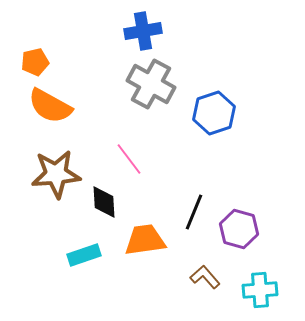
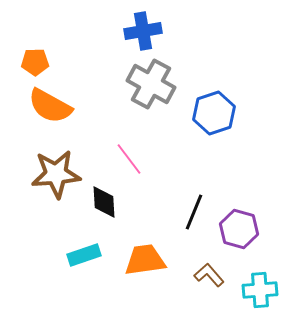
orange pentagon: rotated 12 degrees clockwise
orange trapezoid: moved 20 px down
brown L-shape: moved 4 px right, 2 px up
